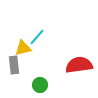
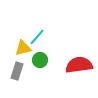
gray rectangle: moved 3 px right, 6 px down; rotated 24 degrees clockwise
green circle: moved 25 px up
